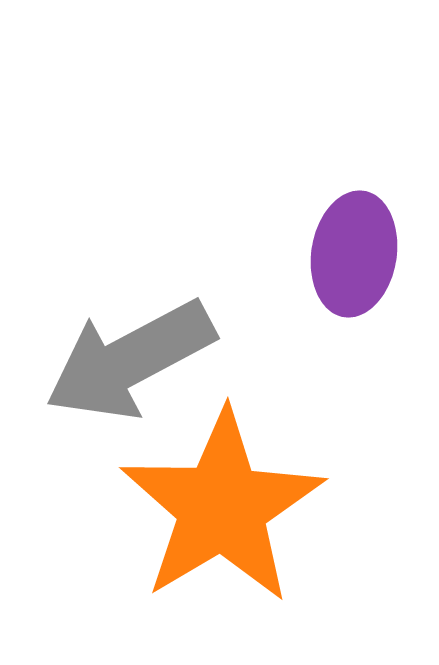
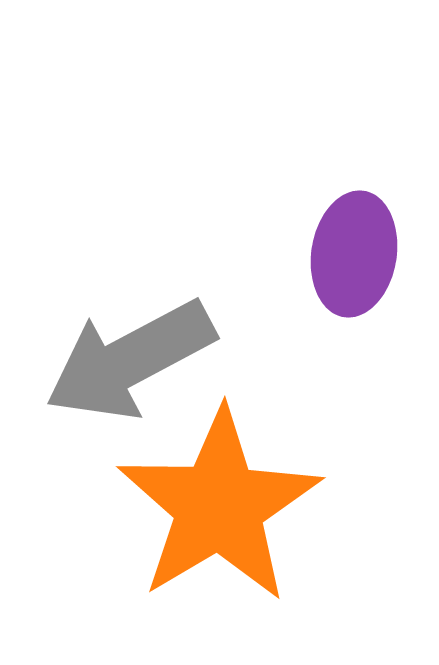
orange star: moved 3 px left, 1 px up
